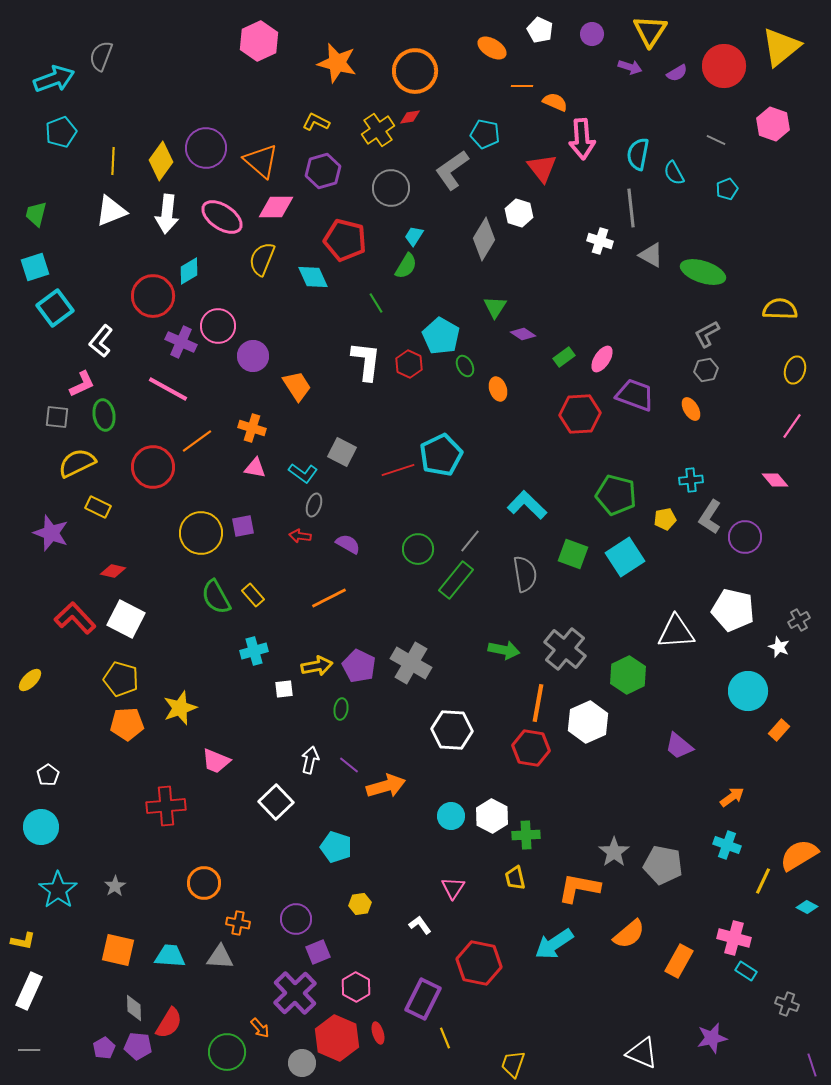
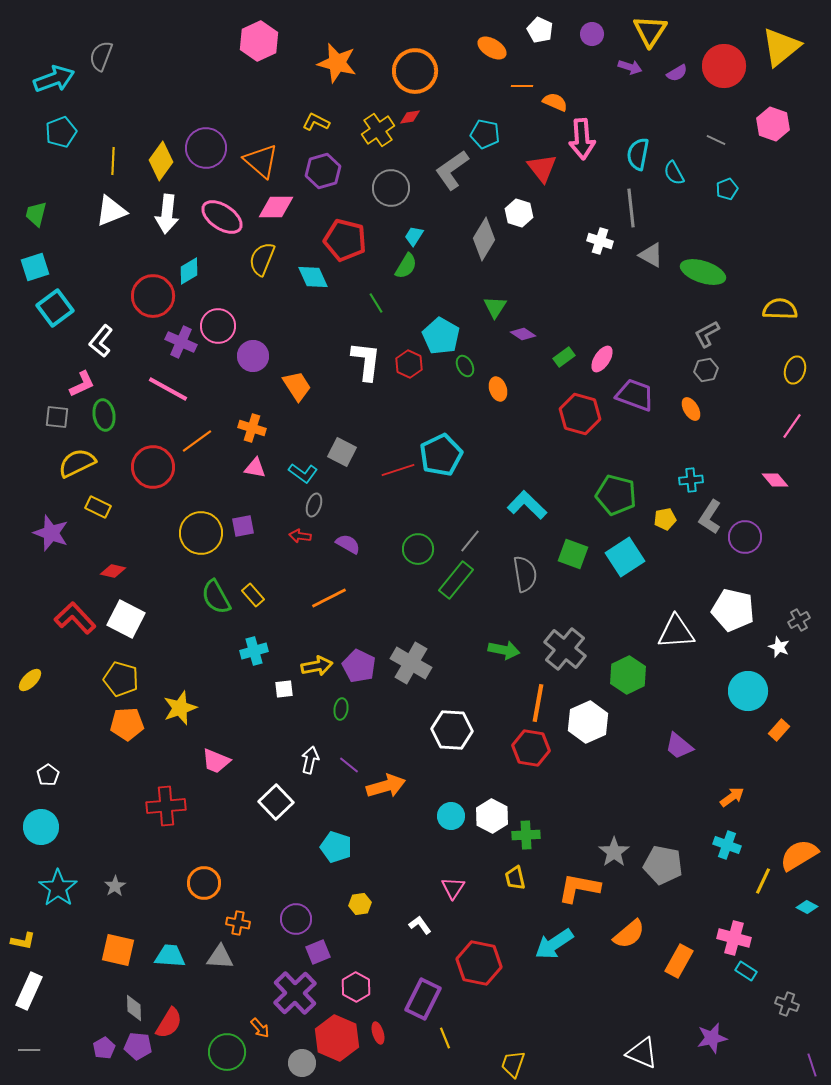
red hexagon at (580, 414): rotated 18 degrees clockwise
cyan star at (58, 890): moved 2 px up
